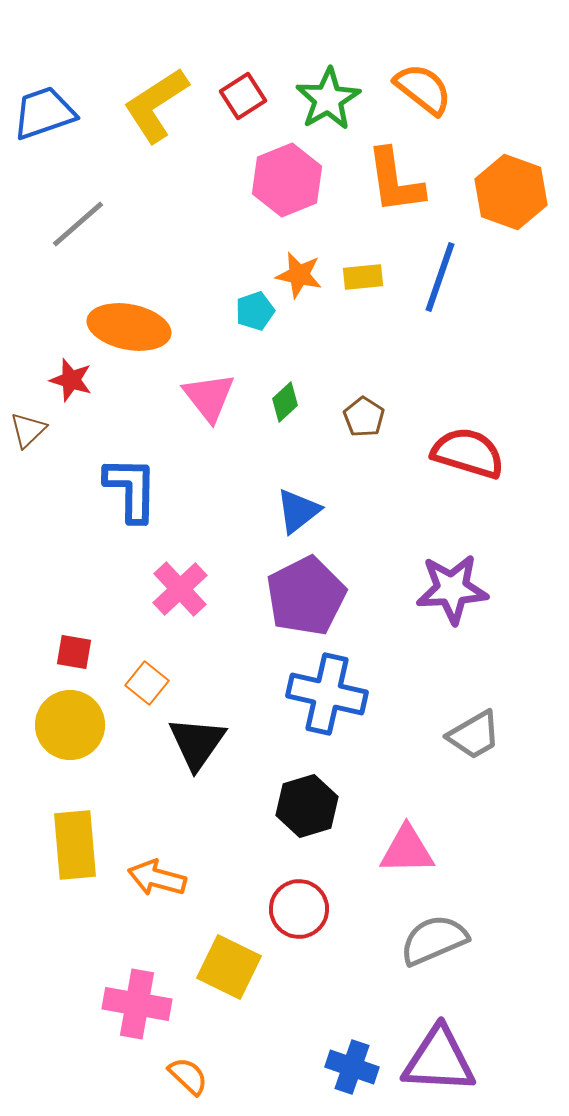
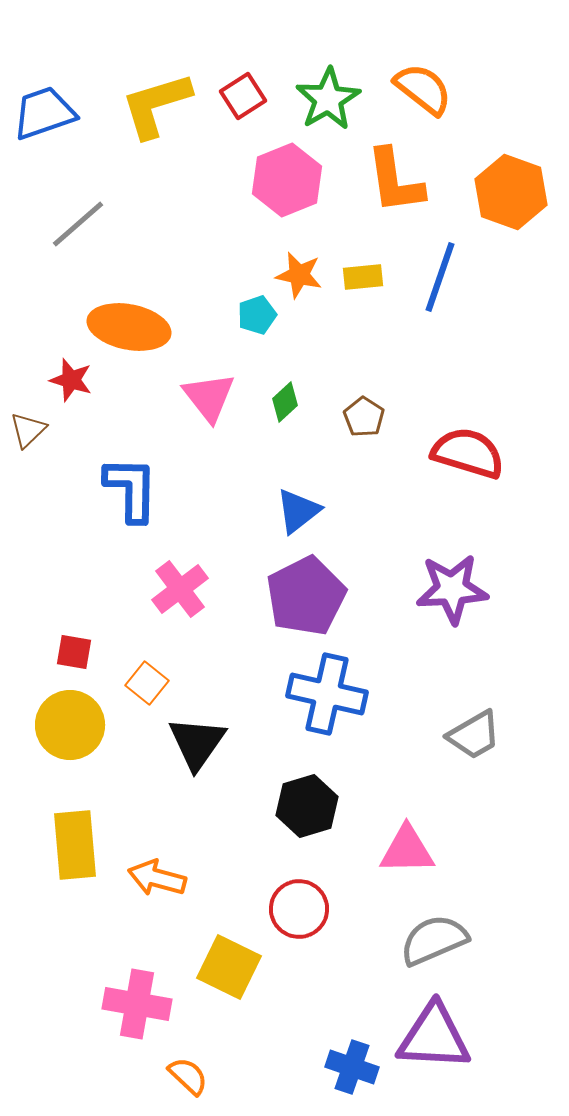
yellow L-shape at (156, 105): rotated 16 degrees clockwise
cyan pentagon at (255, 311): moved 2 px right, 4 px down
pink cross at (180, 589): rotated 6 degrees clockwise
purple triangle at (439, 1060): moved 5 px left, 23 px up
